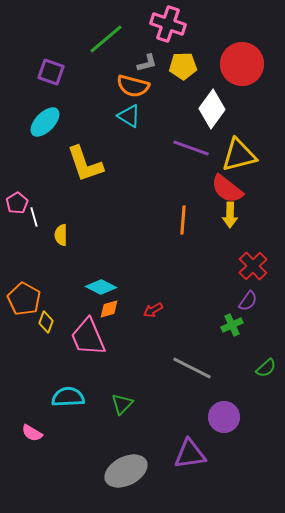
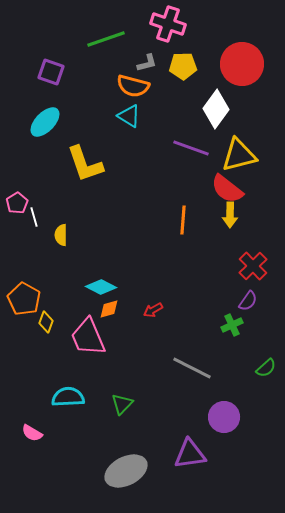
green line: rotated 21 degrees clockwise
white diamond: moved 4 px right
